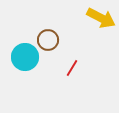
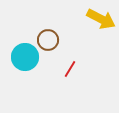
yellow arrow: moved 1 px down
red line: moved 2 px left, 1 px down
